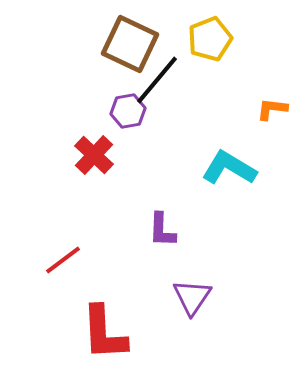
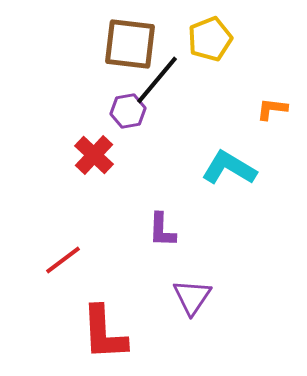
brown square: rotated 18 degrees counterclockwise
